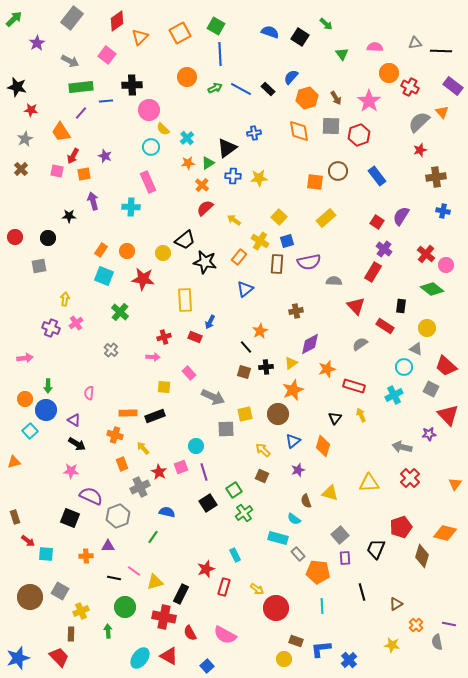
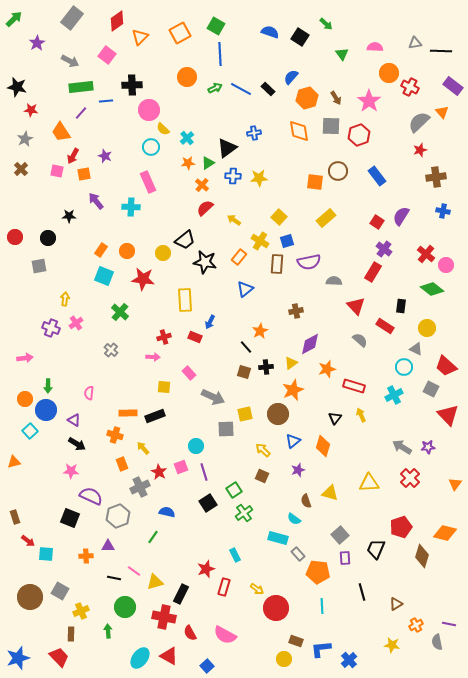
purple arrow at (93, 201): moved 3 px right; rotated 24 degrees counterclockwise
gray semicircle at (360, 344): moved 4 px up; rotated 77 degrees clockwise
purple star at (429, 434): moved 1 px left, 13 px down
gray arrow at (402, 447): rotated 18 degrees clockwise
orange cross at (416, 625): rotated 16 degrees clockwise
